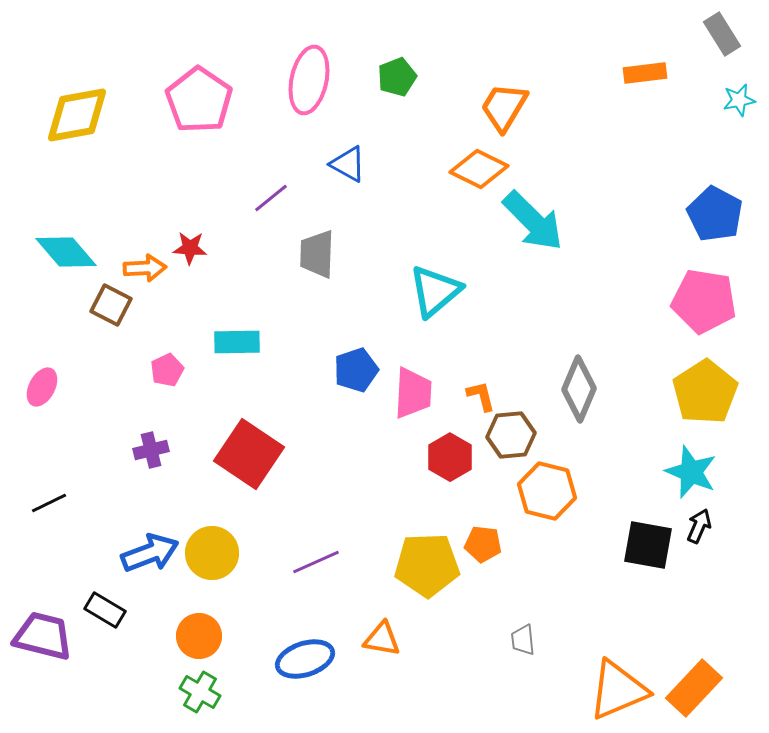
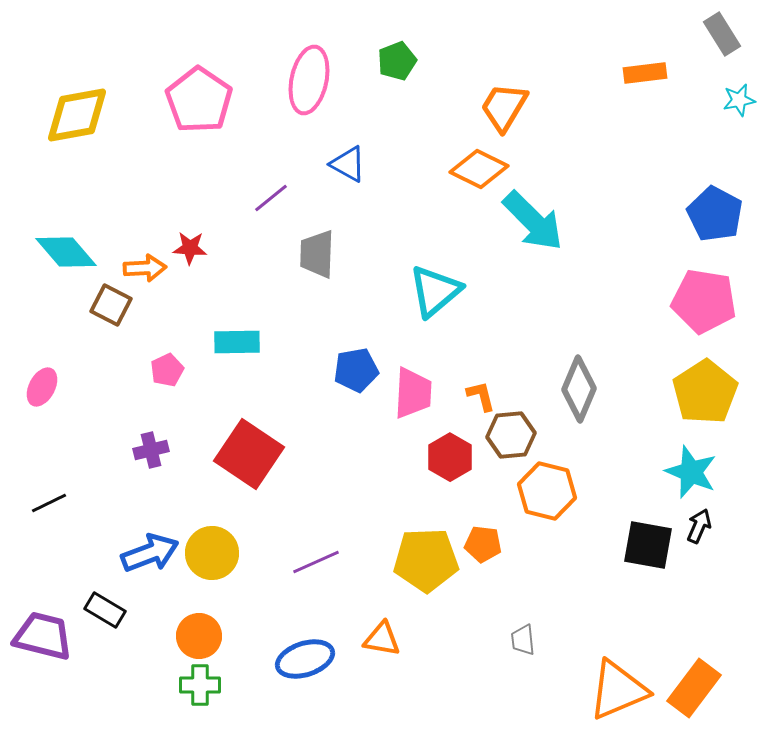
green pentagon at (397, 77): moved 16 px up
blue pentagon at (356, 370): rotated 9 degrees clockwise
yellow pentagon at (427, 565): moved 1 px left, 5 px up
orange rectangle at (694, 688): rotated 6 degrees counterclockwise
green cross at (200, 692): moved 7 px up; rotated 30 degrees counterclockwise
